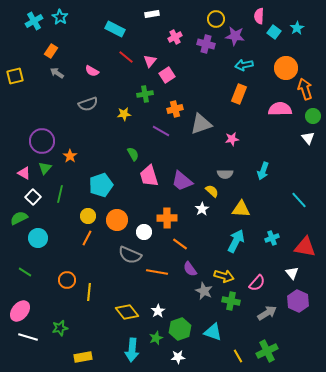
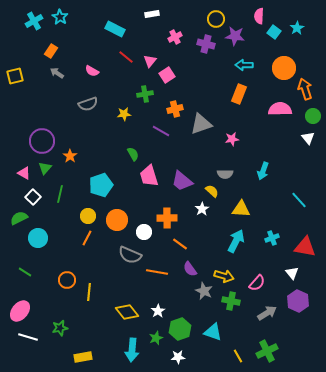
cyan arrow at (244, 65): rotated 12 degrees clockwise
orange circle at (286, 68): moved 2 px left
